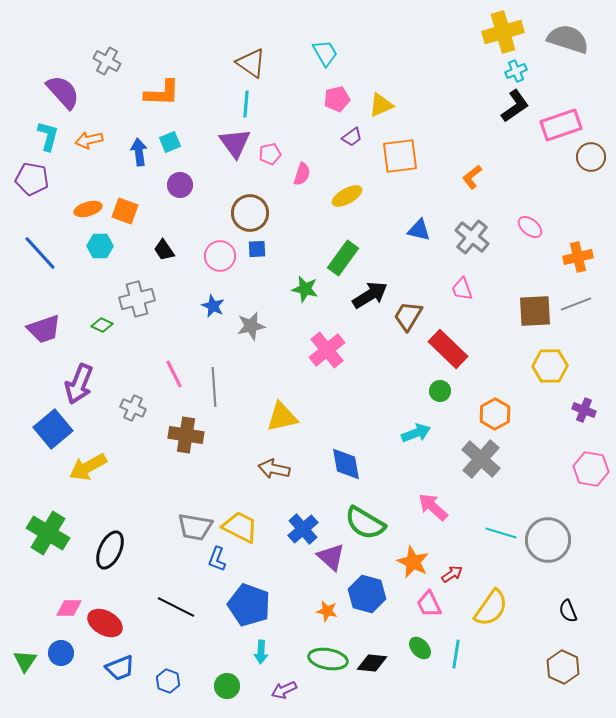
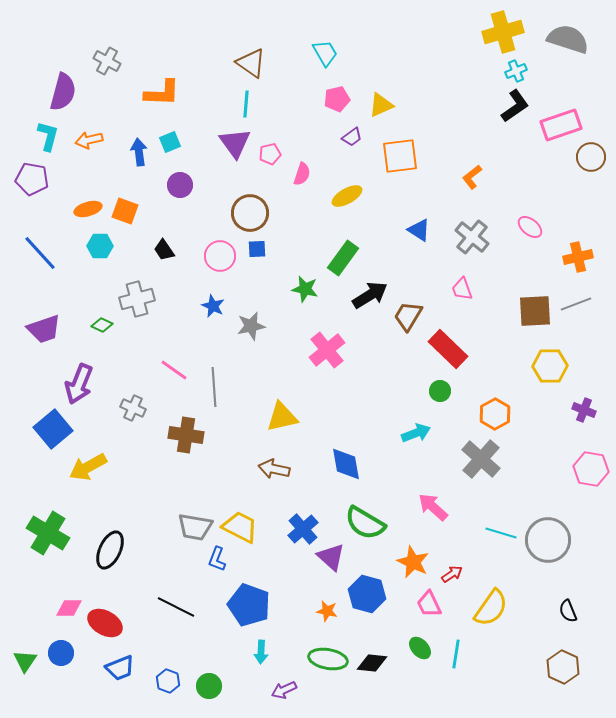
purple semicircle at (63, 92): rotated 57 degrees clockwise
blue triangle at (419, 230): rotated 20 degrees clockwise
pink line at (174, 374): moved 4 px up; rotated 28 degrees counterclockwise
green circle at (227, 686): moved 18 px left
